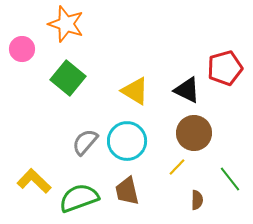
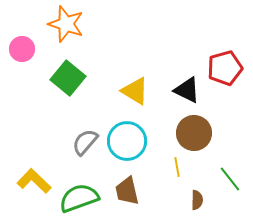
yellow line: rotated 54 degrees counterclockwise
